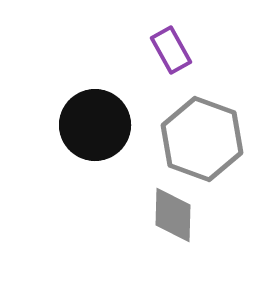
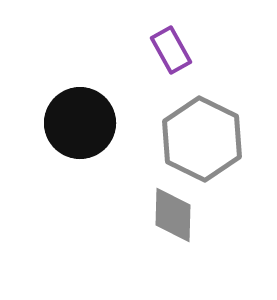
black circle: moved 15 px left, 2 px up
gray hexagon: rotated 6 degrees clockwise
